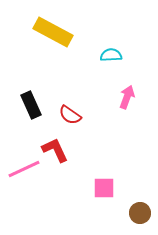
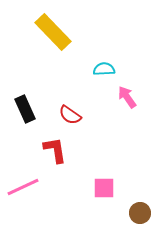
yellow rectangle: rotated 18 degrees clockwise
cyan semicircle: moved 7 px left, 14 px down
pink arrow: rotated 55 degrees counterclockwise
black rectangle: moved 6 px left, 4 px down
red L-shape: rotated 16 degrees clockwise
pink line: moved 1 px left, 18 px down
